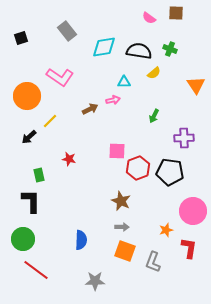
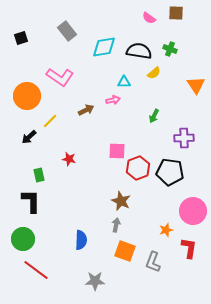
brown arrow: moved 4 px left, 1 px down
gray arrow: moved 6 px left, 2 px up; rotated 80 degrees counterclockwise
